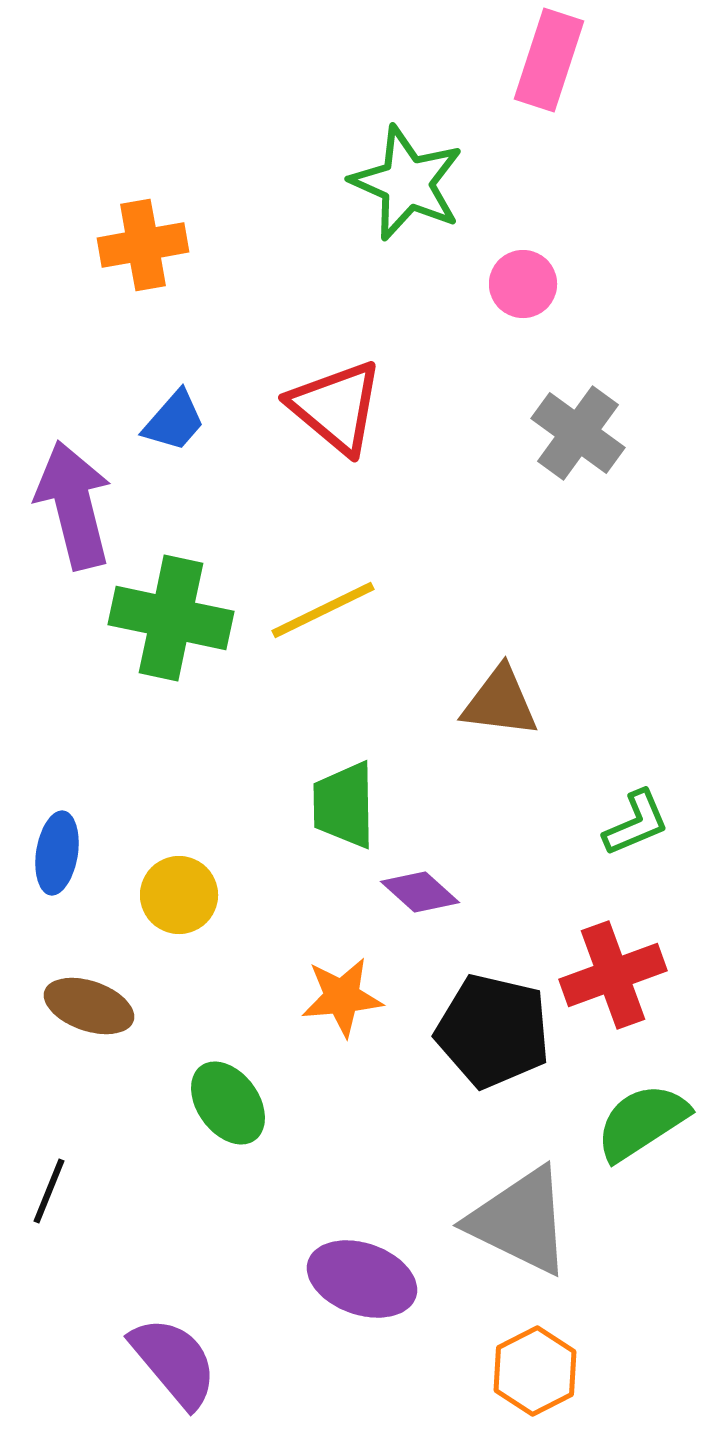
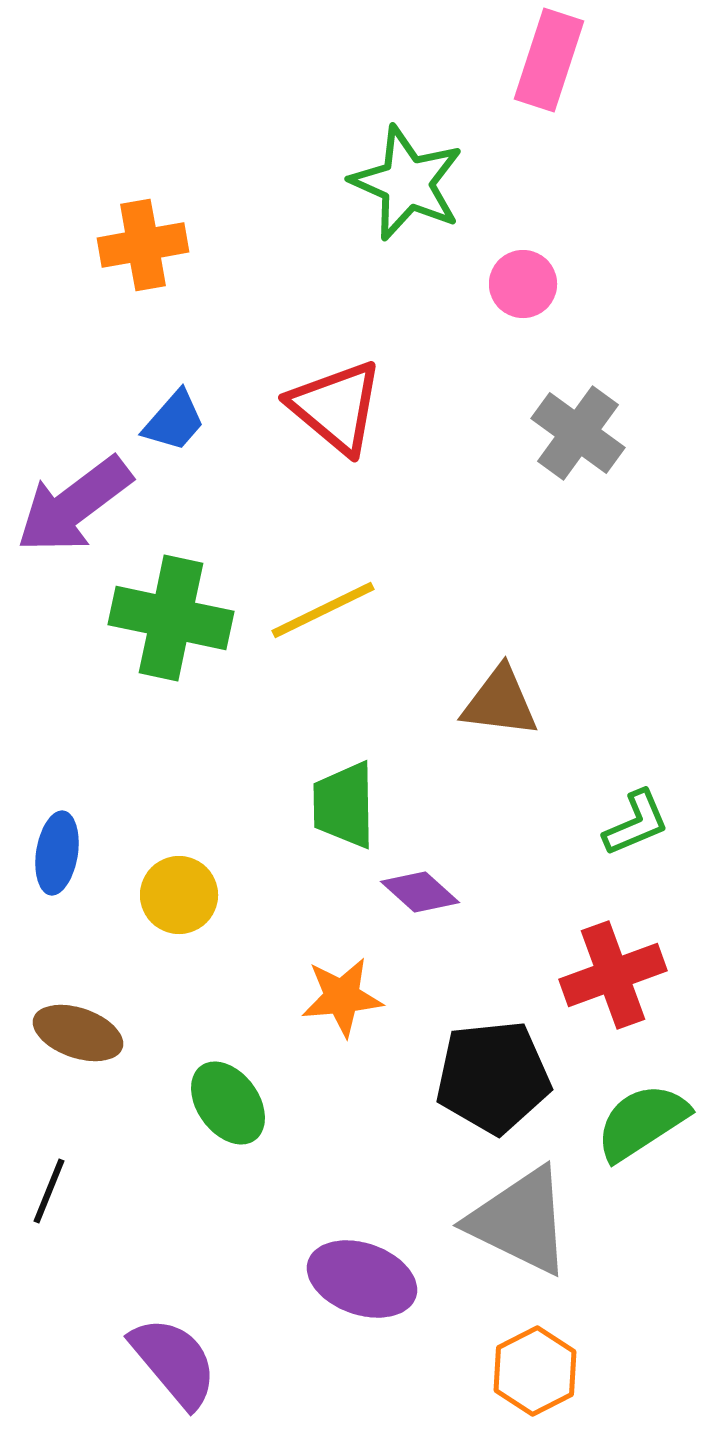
purple arrow: rotated 113 degrees counterclockwise
brown ellipse: moved 11 px left, 27 px down
black pentagon: moved 46 px down; rotated 19 degrees counterclockwise
